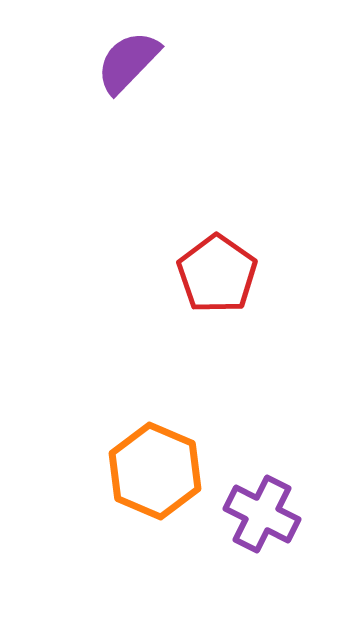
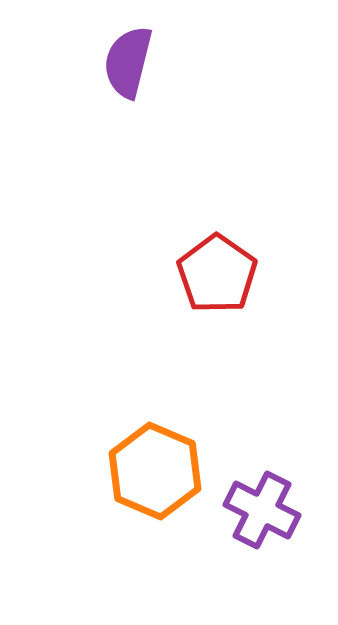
purple semicircle: rotated 30 degrees counterclockwise
purple cross: moved 4 px up
